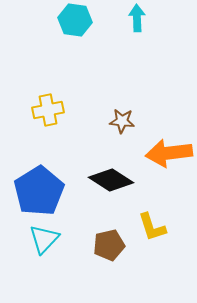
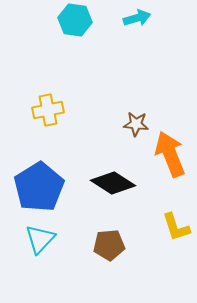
cyan arrow: rotated 76 degrees clockwise
brown star: moved 14 px right, 3 px down
orange arrow: moved 1 px right, 1 px down; rotated 75 degrees clockwise
black diamond: moved 2 px right, 3 px down
blue pentagon: moved 4 px up
yellow L-shape: moved 24 px right
cyan triangle: moved 4 px left
brown pentagon: rotated 8 degrees clockwise
